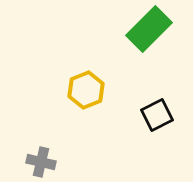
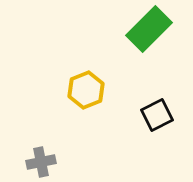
gray cross: rotated 24 degrees counterclockwise
